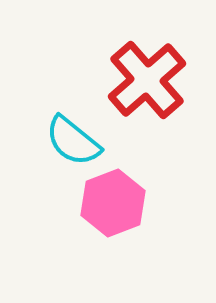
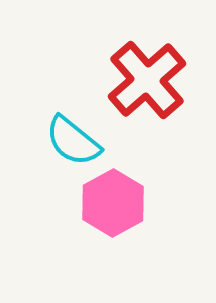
pink hexagon: rotated 8 degrees counterclockwise
